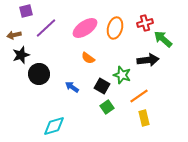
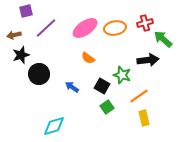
orange ellipse: rotated 65 degrees clockwise
